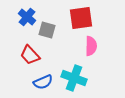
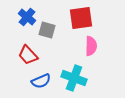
red trapezoid: moved 2 px left
blue semicircle: moved 2 px left, 1 px up
